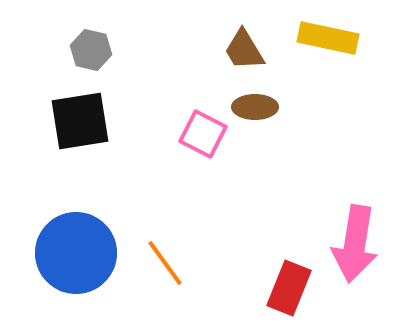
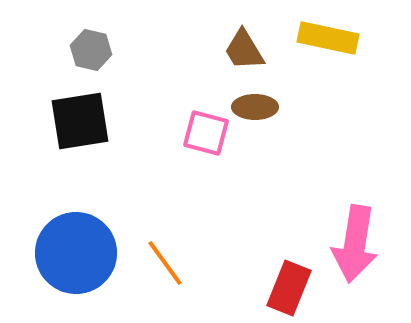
pink square: moved 3 px right, 1 px up; rotated 12 degrees counterclockwise
